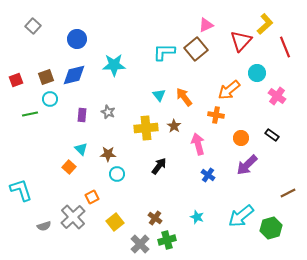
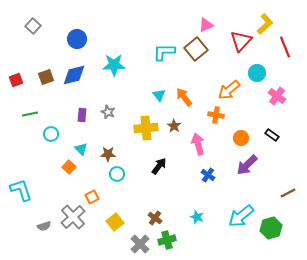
cyan circle at (50, 99): moved 1 px right, 35 px down
